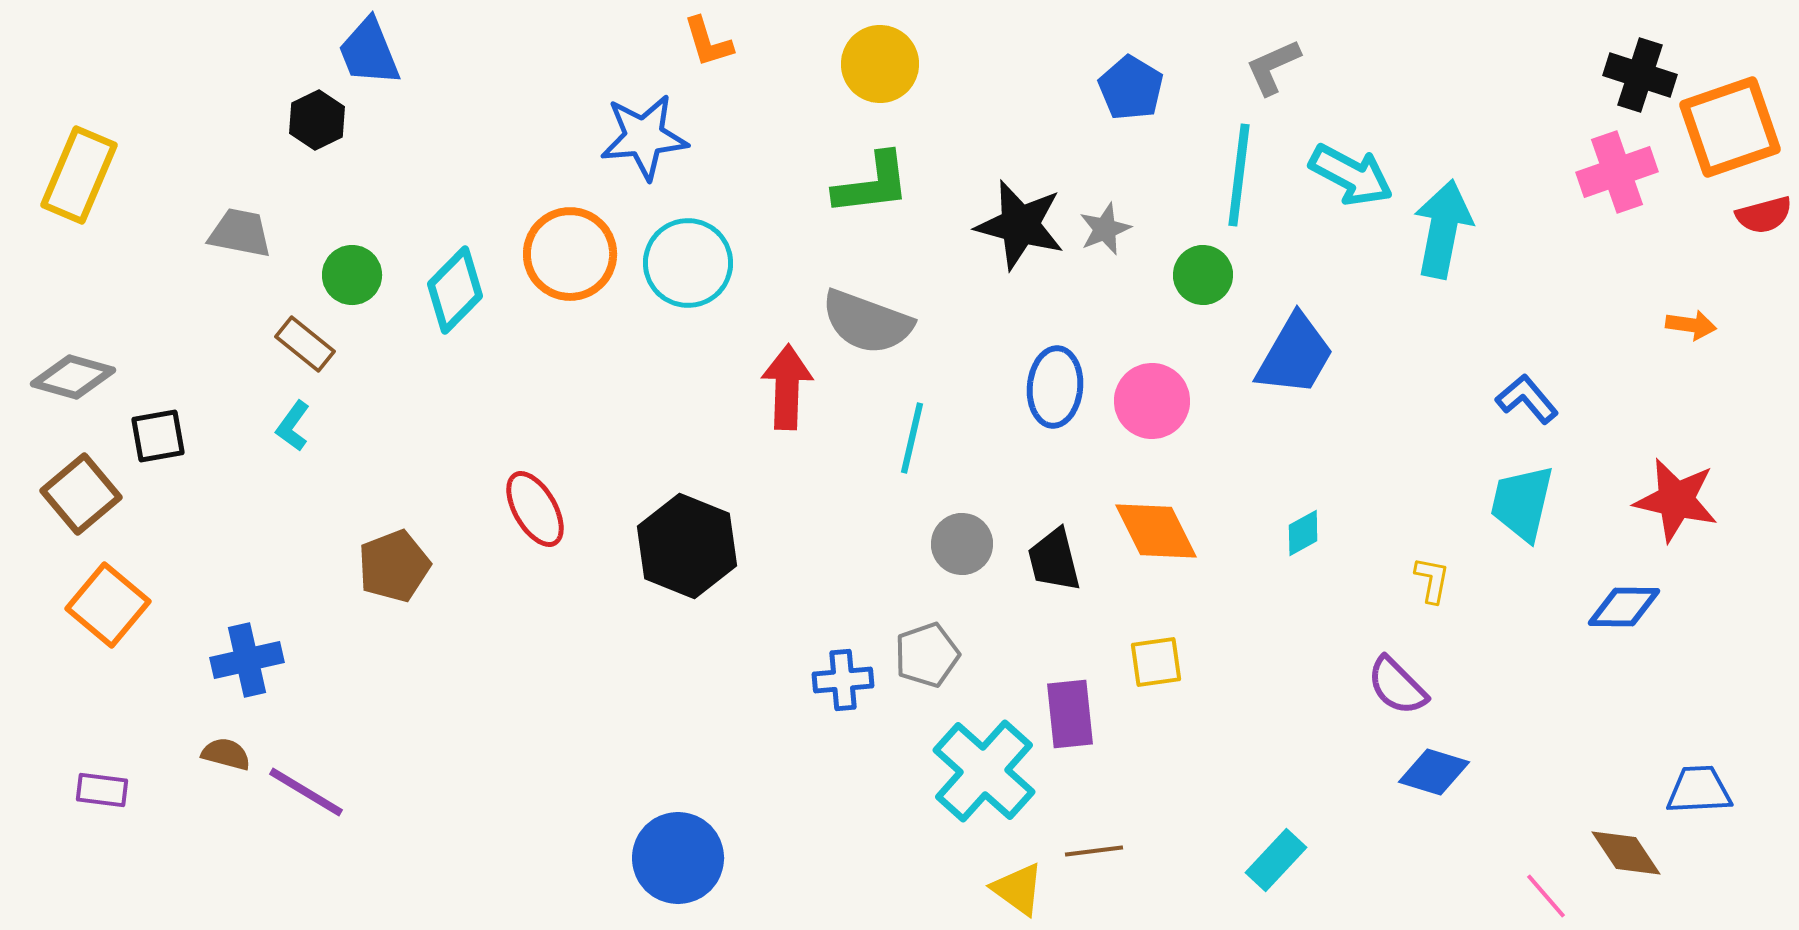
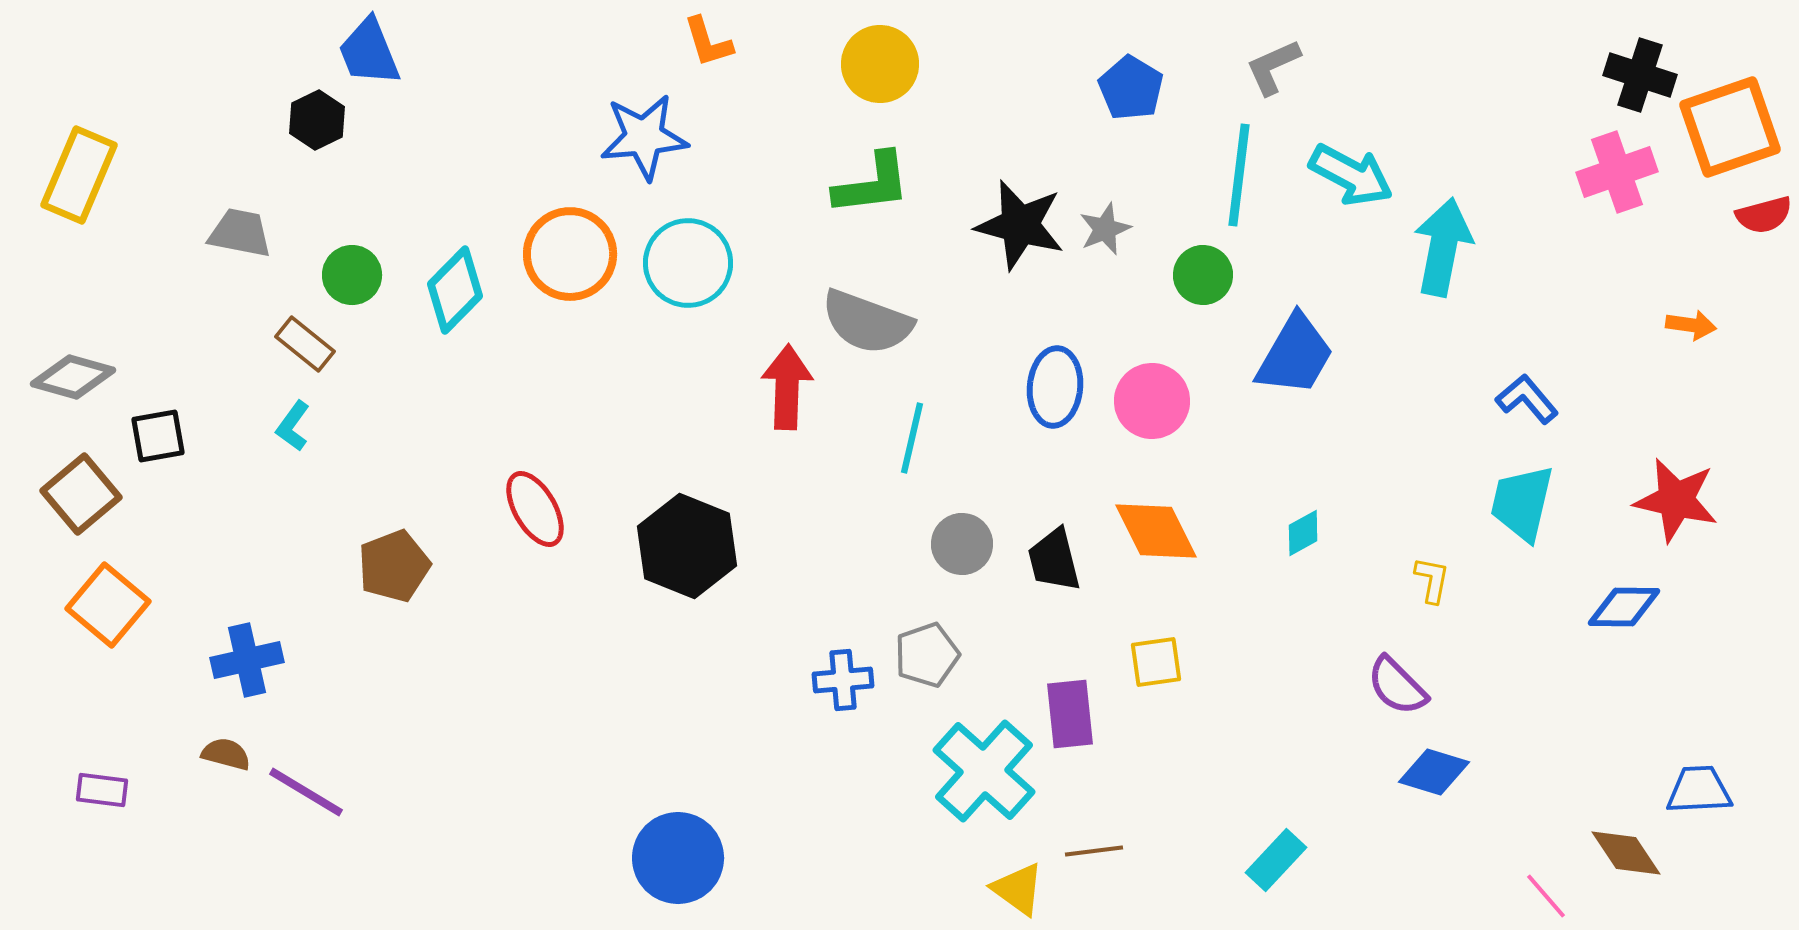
cyan arrow at (1443, 229): moved 18 px down
